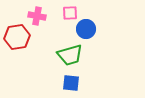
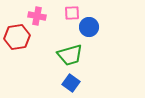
pink square: moved 2 px right
blue circle: moved 3 px right, 2 px up
blue square: rotated 30 degrees clockwise
